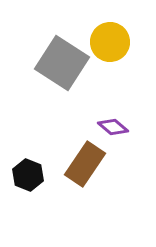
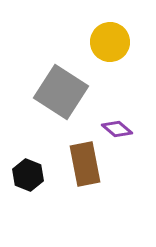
gray square: moved 1 px left, 29 px down
purple diamond: moved 4 px right, 2 px down
brown rectangle: rotated 45 degrees counterclockwise
